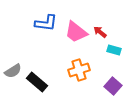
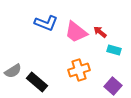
blue L-shape: rotated 15 degrees clockwise
